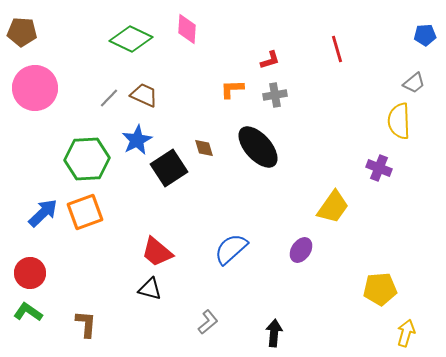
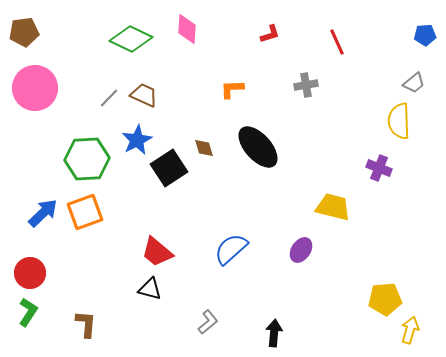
brown pentagon: moved 2 px right; rotated 12 degrees counterclockwise
red line: moved 7 px up; rotated 8 degrees counterclockwise
red L-shape: moved 26 px up
gray cross: moved 31 px right, 10 px up
yellow trapezoid: rotated 111 degrees counterclockwise
yellow pentagon: moved 5 px right, 10 px down
green L-shape: rotated 88 degrees clockwise
yellow arrow: moved 4 px right, 3 px up
